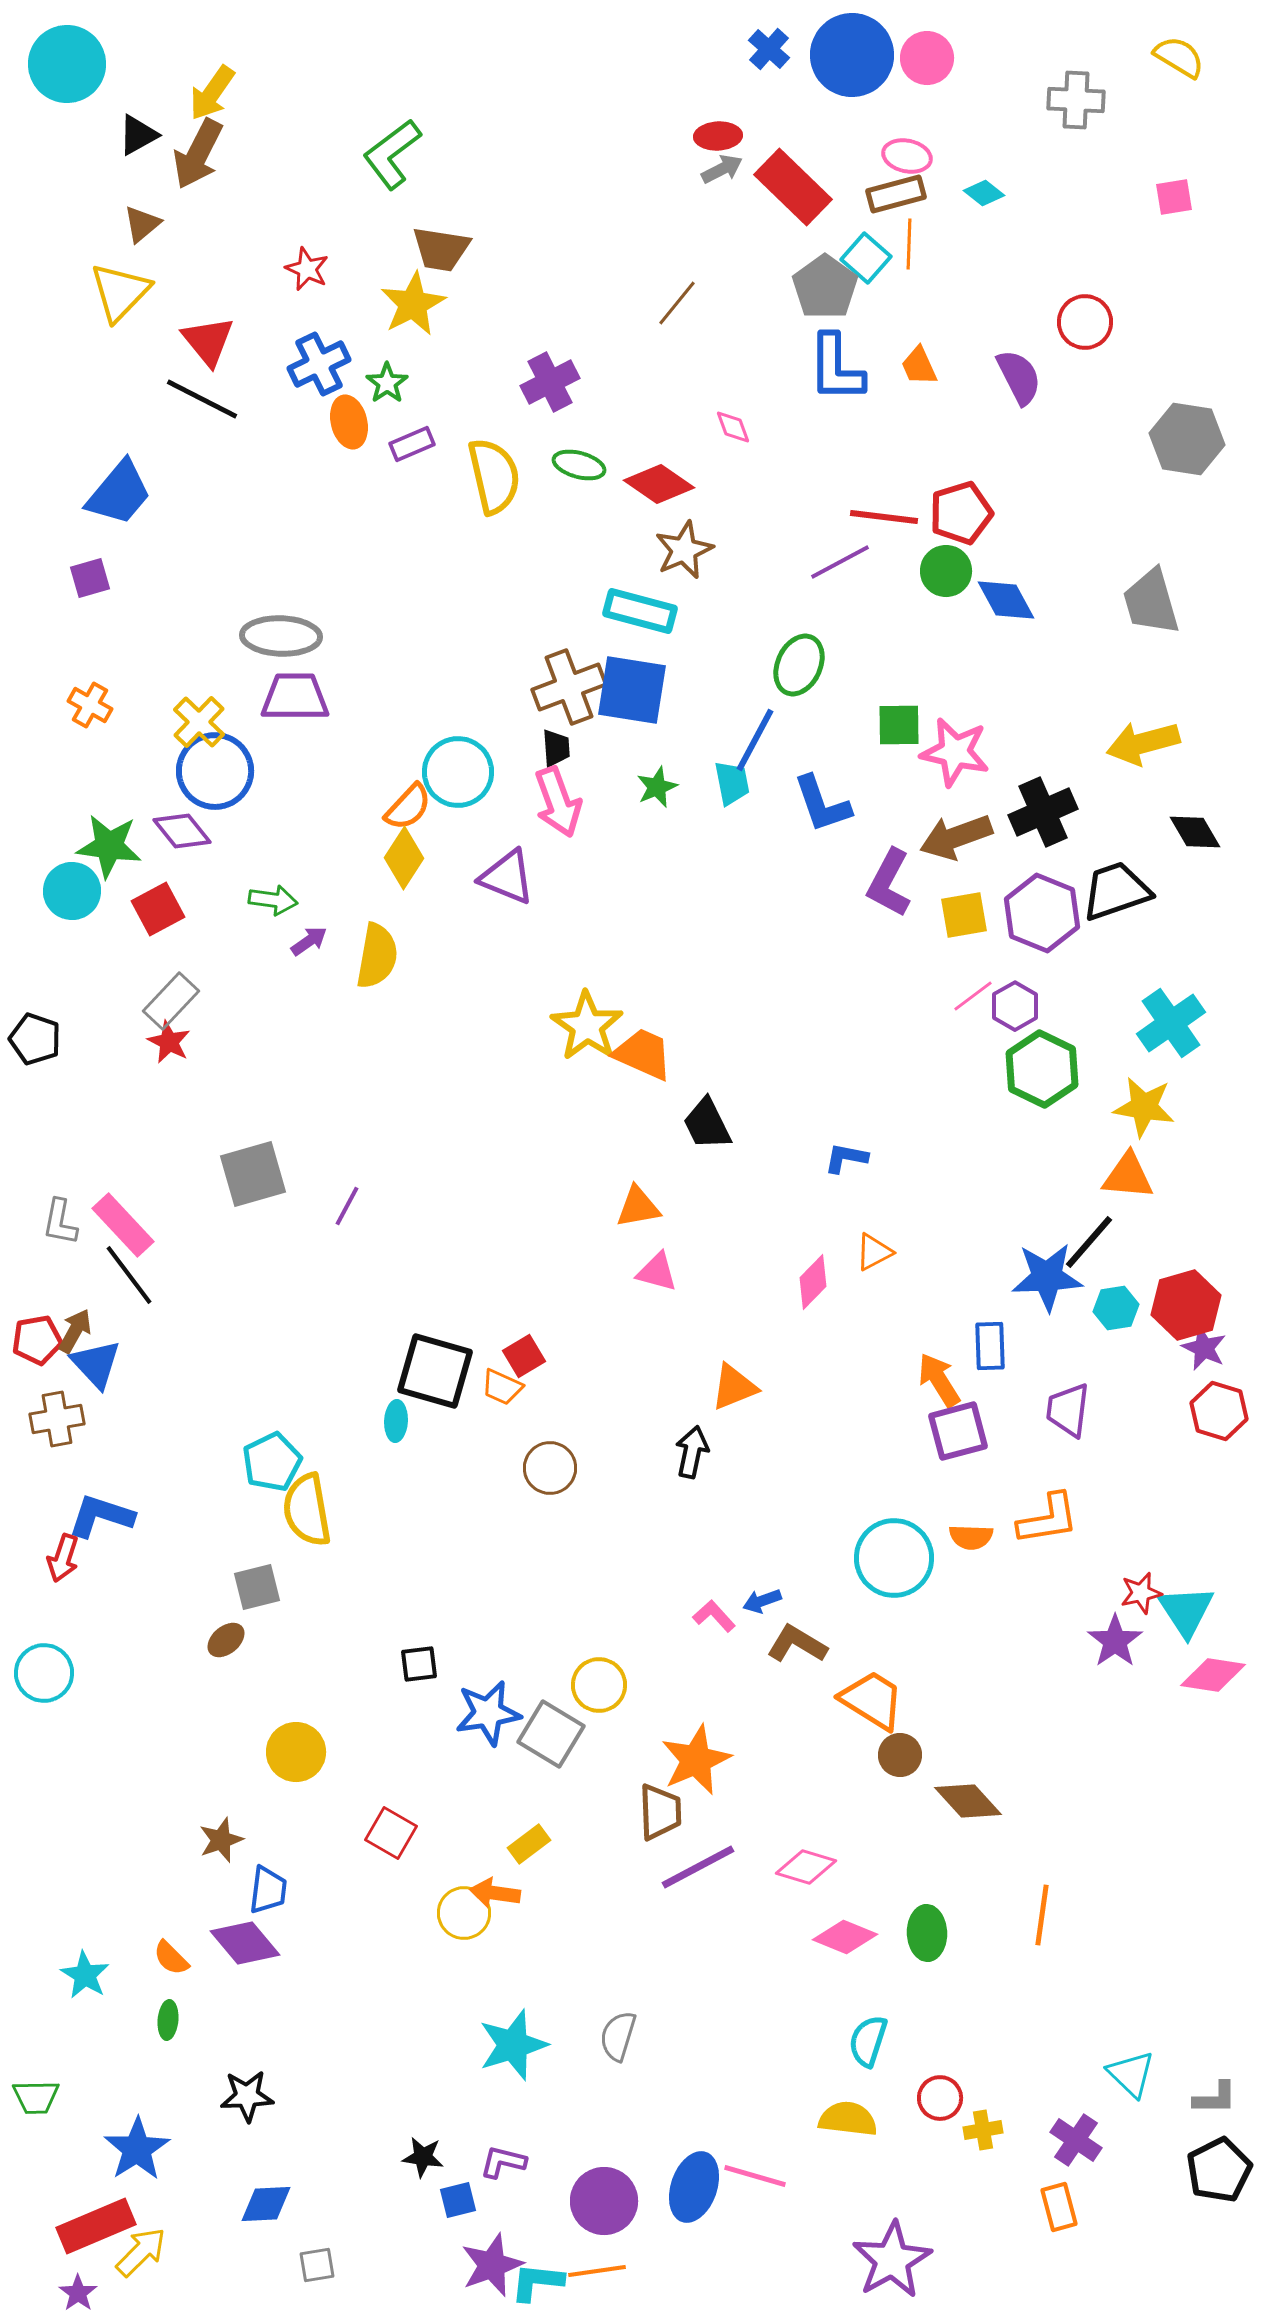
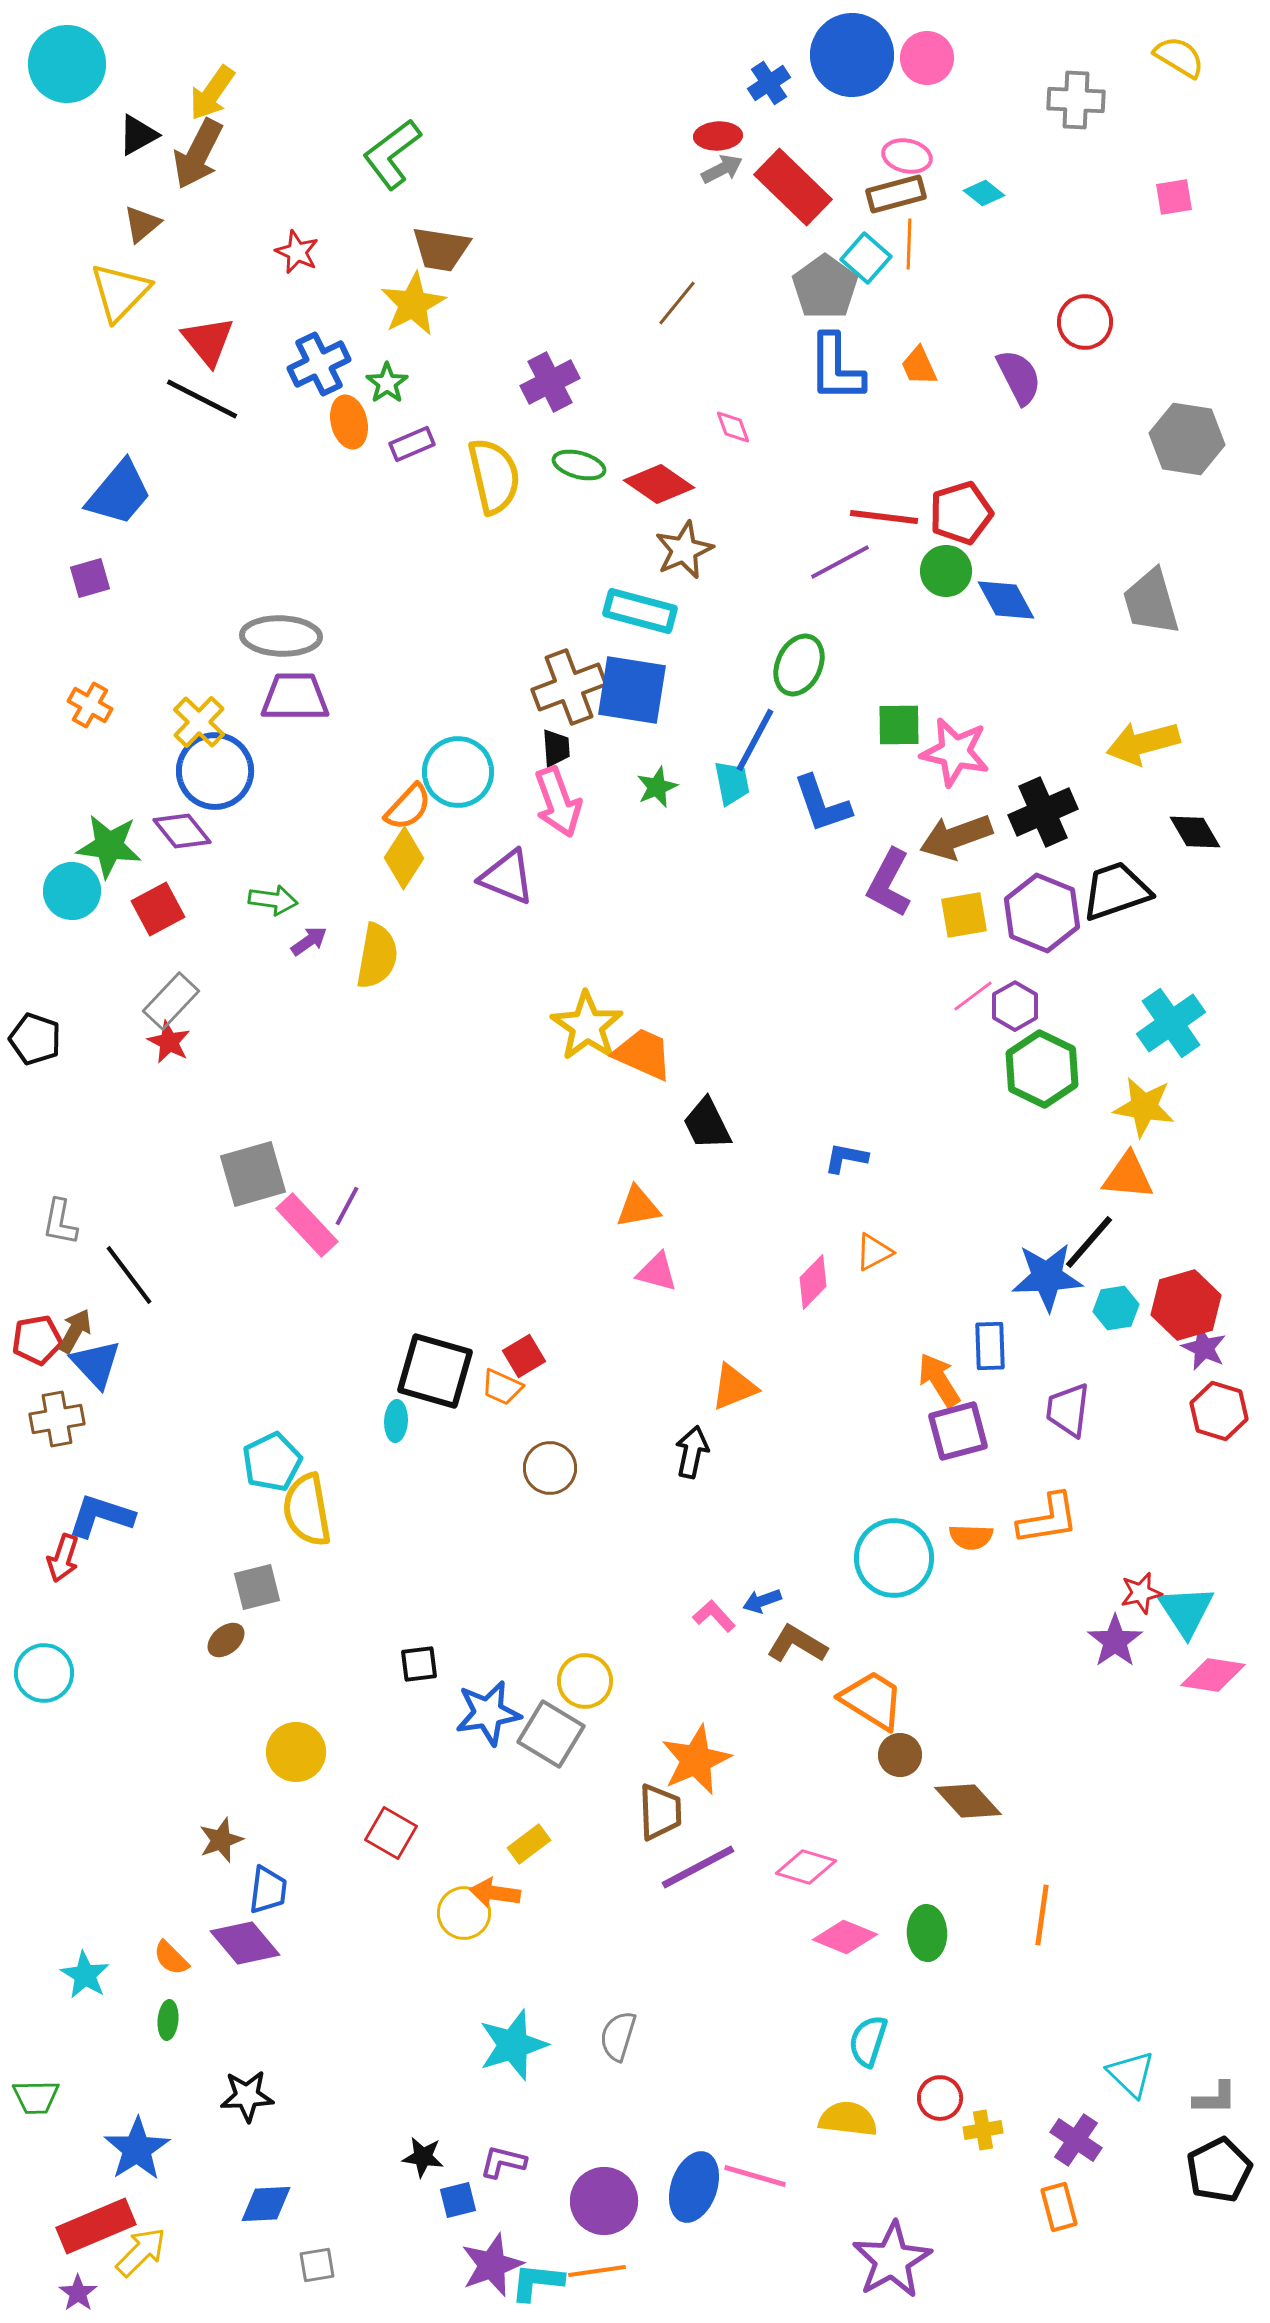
blue cross at (769, 49): moved 34 px down; rotated 15 degrees clockwise
red star at (307, 269): moved 10 px left, 17 px up
pink rectangle at (123, 1225): moved 184 px right
yellow circle at (599, 1685): moved 14 px left, 4 px up
